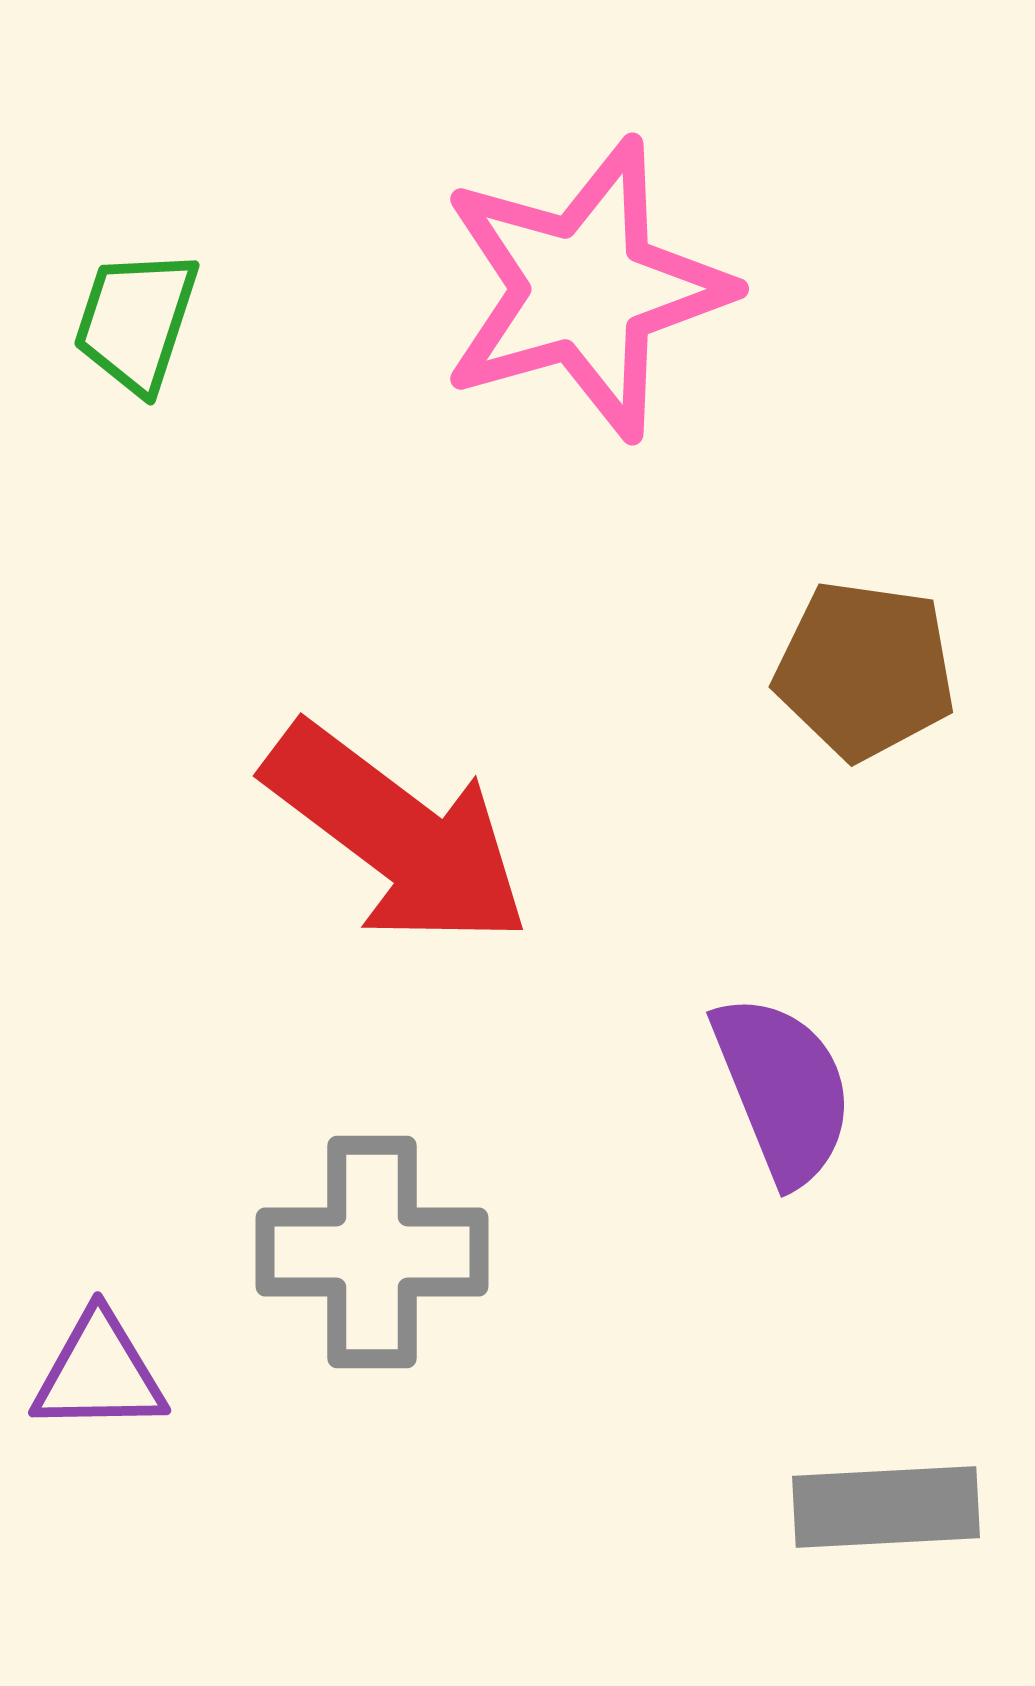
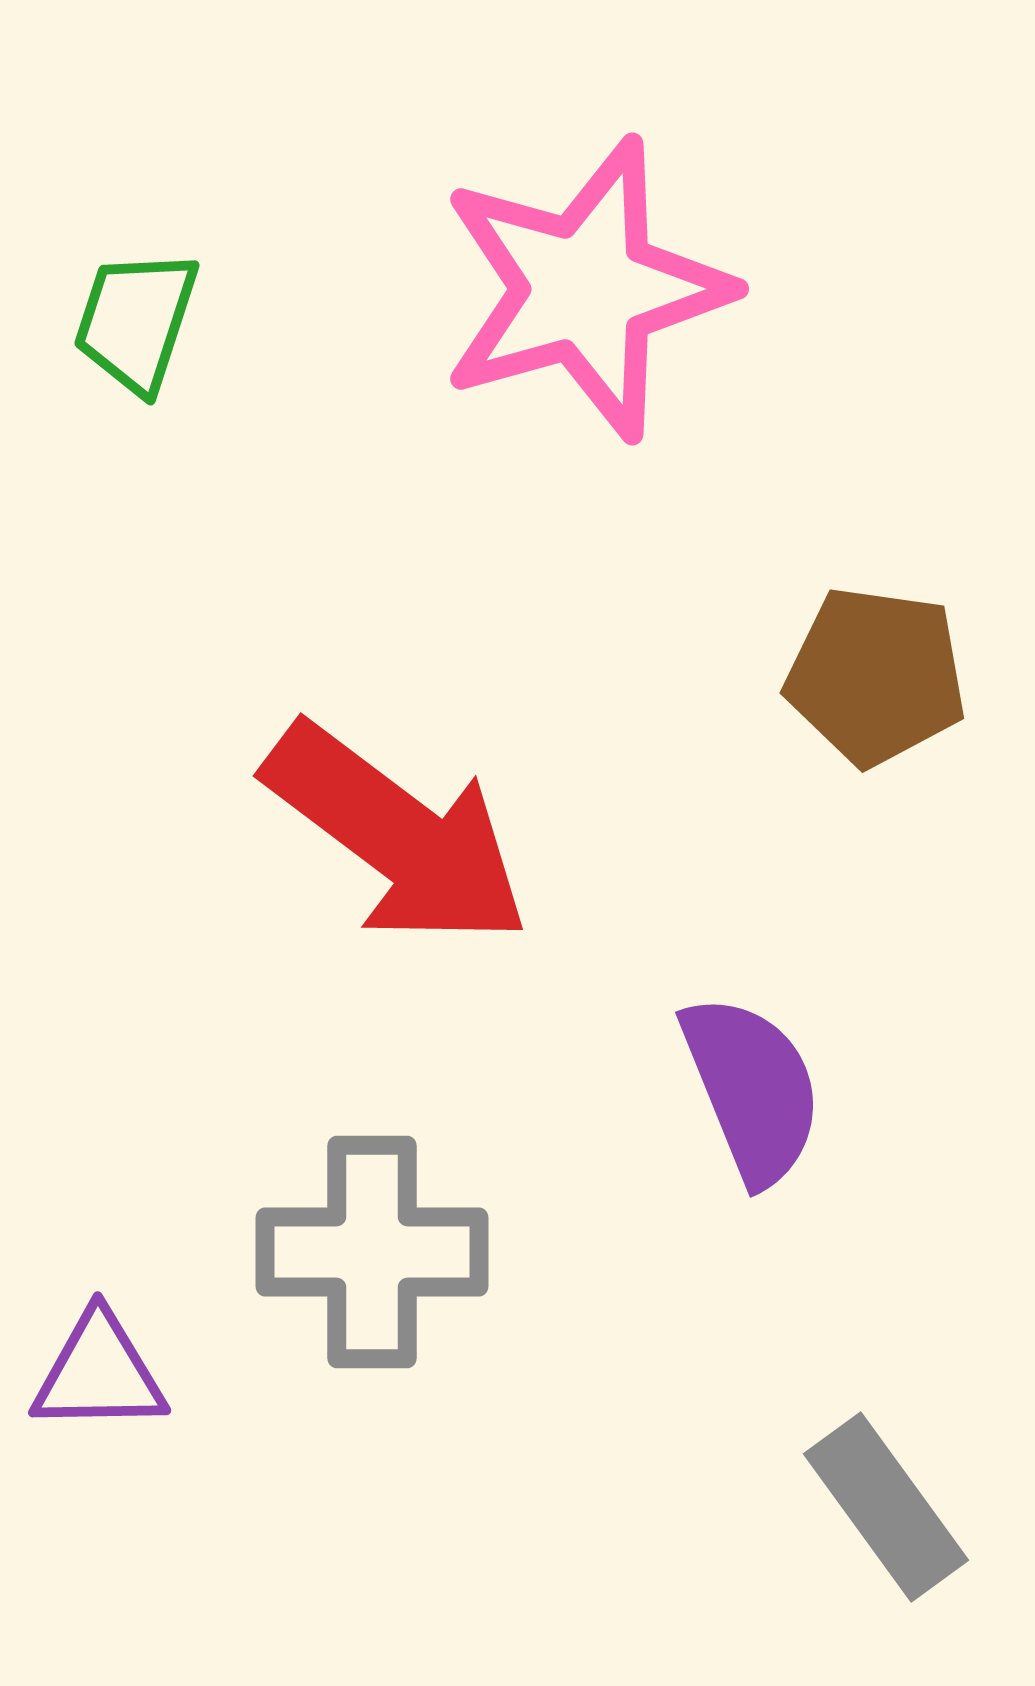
brown pentagon: moved 11 px right, 6 px down
purple semicircle: moved 31 px left
gray rectangle: rotated 57 degrees clockwise
